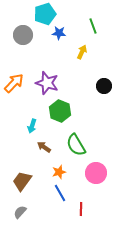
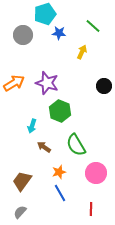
green line: rotated 28 degrees counterclockwise
orange arrow: rotated 15 degrees clockwise
red line: moved 10 px right
